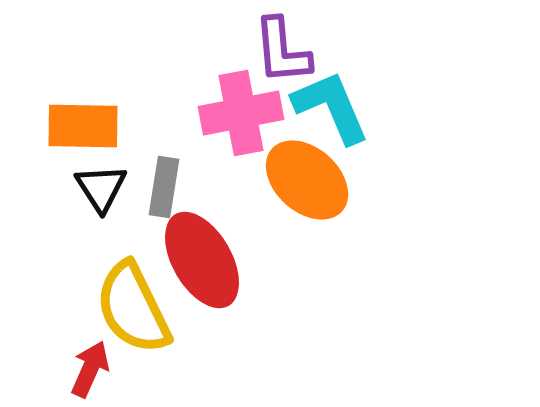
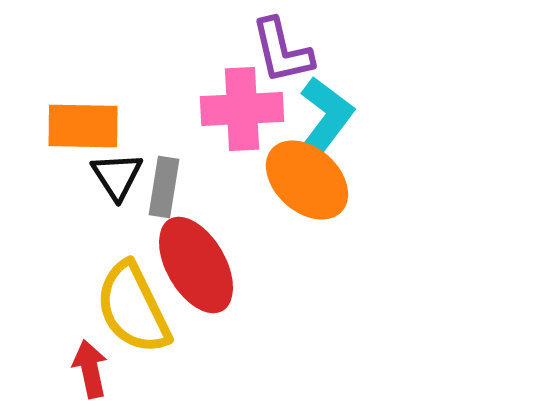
purple L-shape: rotated 8 degrees counterclockwise
cyan L-shape: moved 7 px left, 13 px down; rotated 60 degrees clockwise
pink cross: moved 1 px right, 4 px up; rotated 8 degrees clockwise
black triangle: moved 16 px right, 12 px up
red ellipse: moved 6 px left, 5 px down
red arrow: rotated 36 degrees counterclockwise
